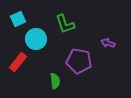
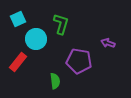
green L-shape: moved 4 px left; rotated 145 degrees counterclockwise
